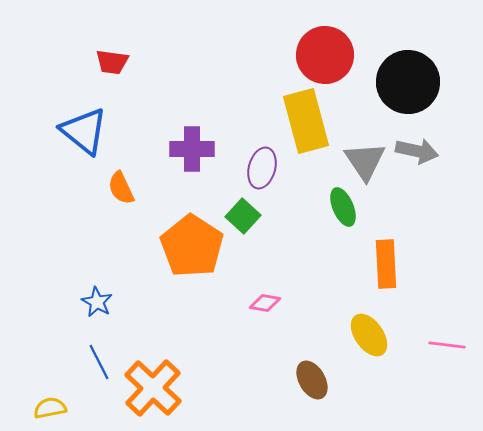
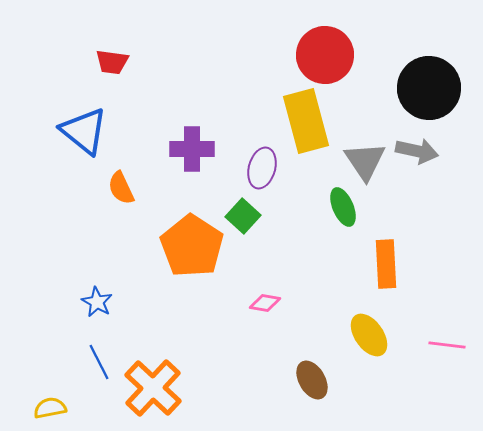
black circle: moved 21 px right, 6 px down
